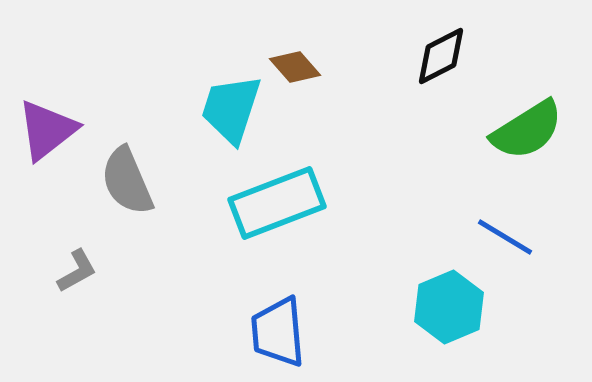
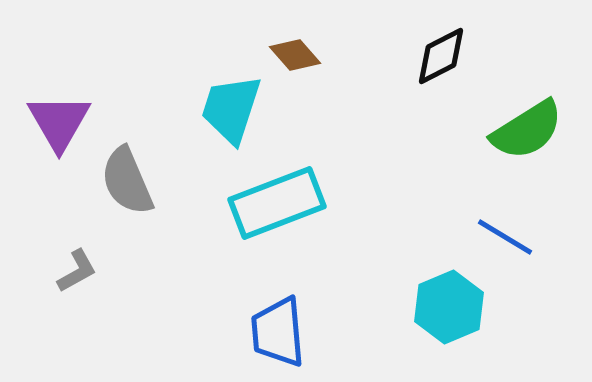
brown diamond: moved 12 px up
purple triangle: moved 12 px right, 8 px up; rotated 22 degrees counterclockwise
